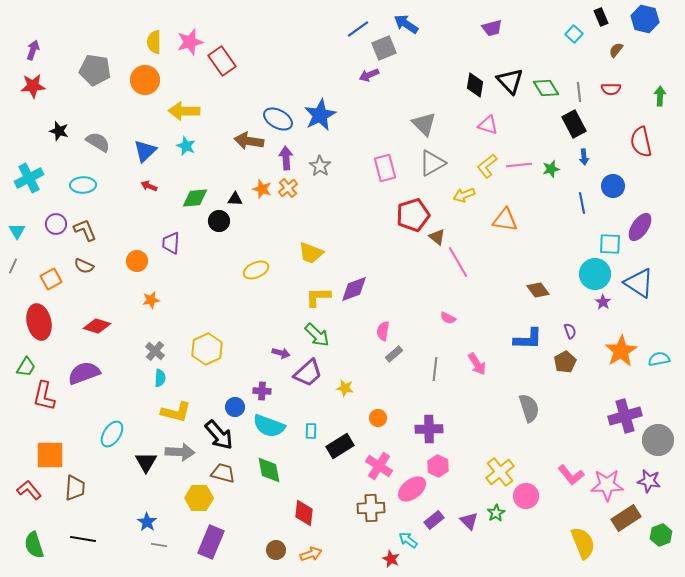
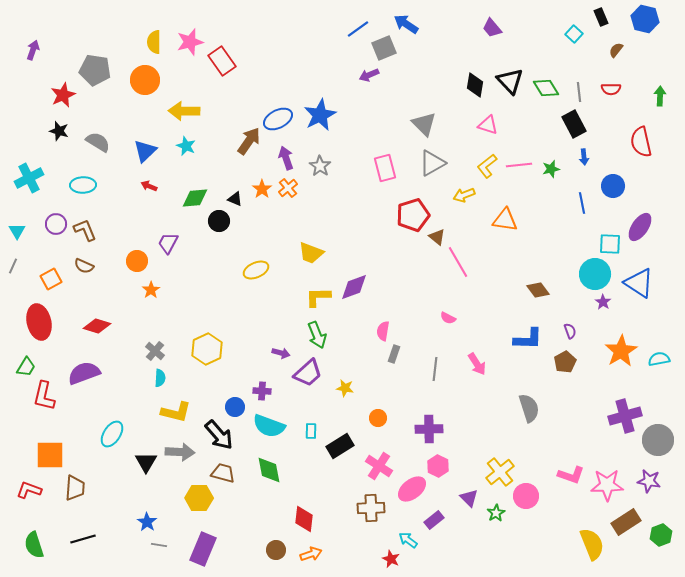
purple trapezoid at (492, 28): rotated 65 degrees clockwise
red star at (33, 86): moved 30 px right, 9 px down; rotated 20 degrees counterclockwise
blue ellipse at (278, 119): rotated 56 degrees counterclockwise
brown arrow at (249, 141): rotated 116 degrees clockwise
purple arrow at (286, 158): rotated 15 degrees counterclockwise
orange star at (262, 189): rotated 18 degrees clockwise
black triangle at (235, 199): rotated 21 degrees clockwise
purple trapezoid at (171, 243): moved 3 px left; rotated 25 degrees clockwise
purple diamond at (354, 289): moved 2 px up
orange star at (151, 300): moved 10 px up; rotated 24 degrees counterclockwise
green arrow at (317, 335): rotated 24 degrees clockwise
gray rectangle at (394, 354): rotated 30 degrees counterclockwise
pink L-shape at (571, 475): rotated 32 degrees counterclockwise
red L-shape at (29, 490): rotated 30 degrees counterclockwise
red diamond at (304, 513): moved 6 px down
brown rectangle at (626, 518): moved 4 px down
purple triangle at (469, 521): moved 23 px up
black line at (83, 539): rotated 25 degrees counterclockwise
purple rectangle at (211, 542): moved 8 px left, 7 px down
yellow semicircle at (583, 543): moved 9 px right, 1 px down
